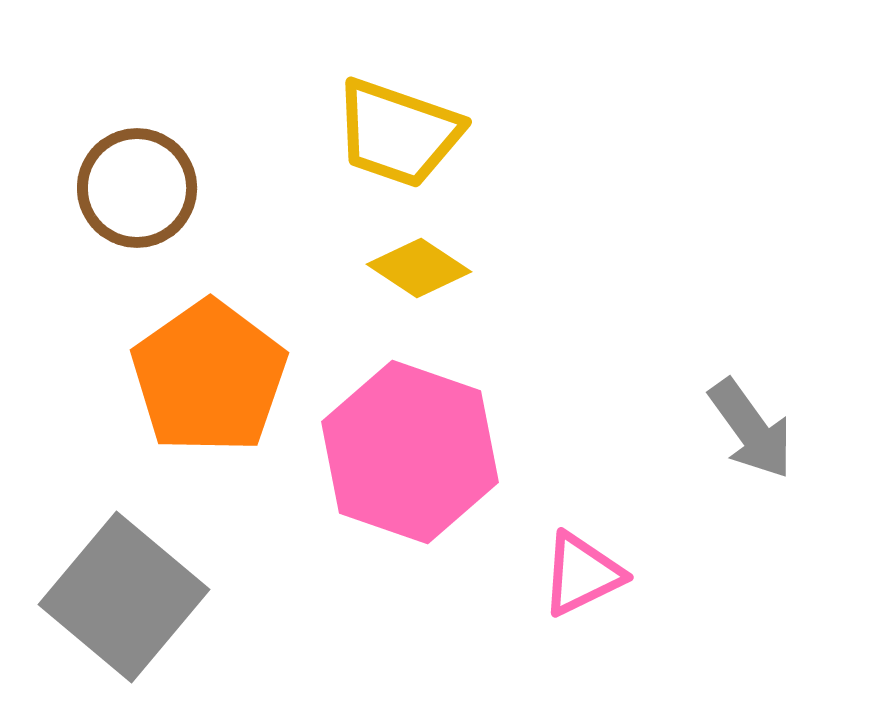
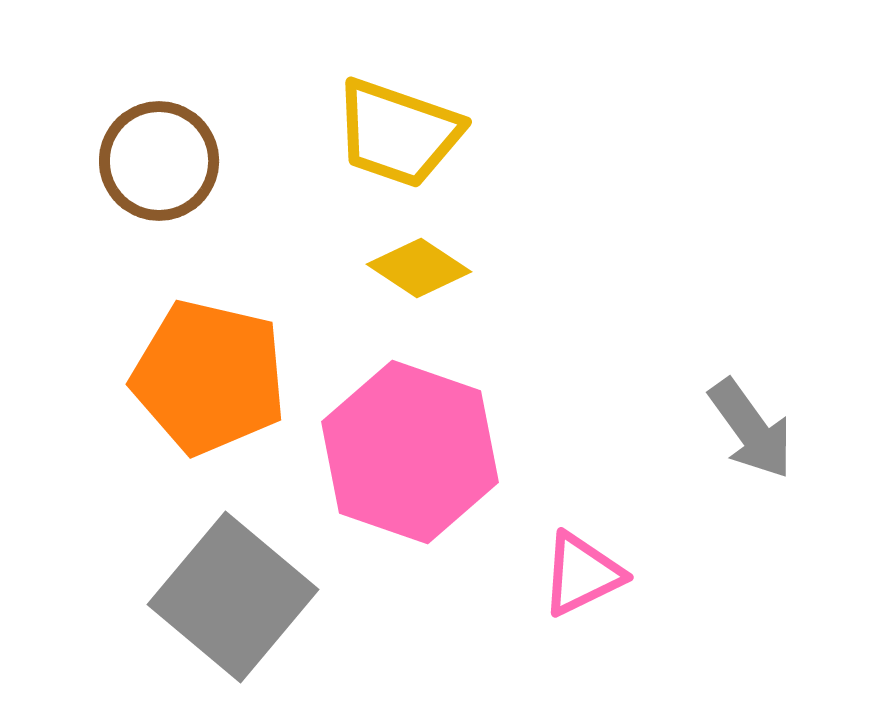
brown circle: moved 22 px right, 27 px up
orange pentagon: rotated 24 degrees counterclockwise
gray square: moved 109 px right
